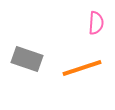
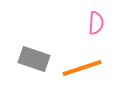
gray rectangle: moved 7 px right
